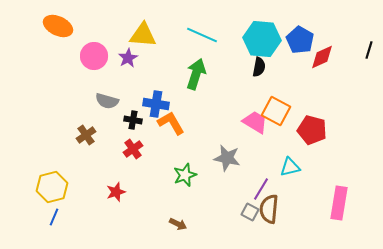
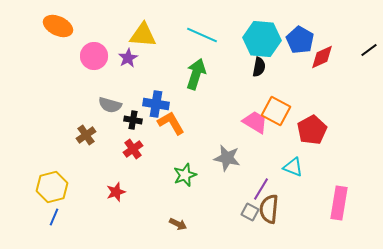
black line: rotated 36 degrees clockwise
gray semicircle: moved 3 px right, 4 px down
red pentagon: rotated 28 degrees clockwise
cyan triangle: moved 3 px right; rotated 35 degrees clockwise
